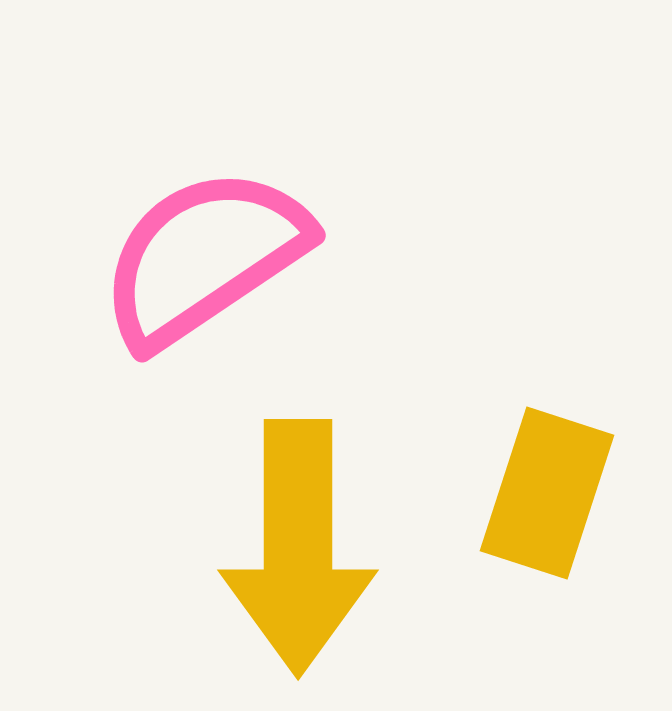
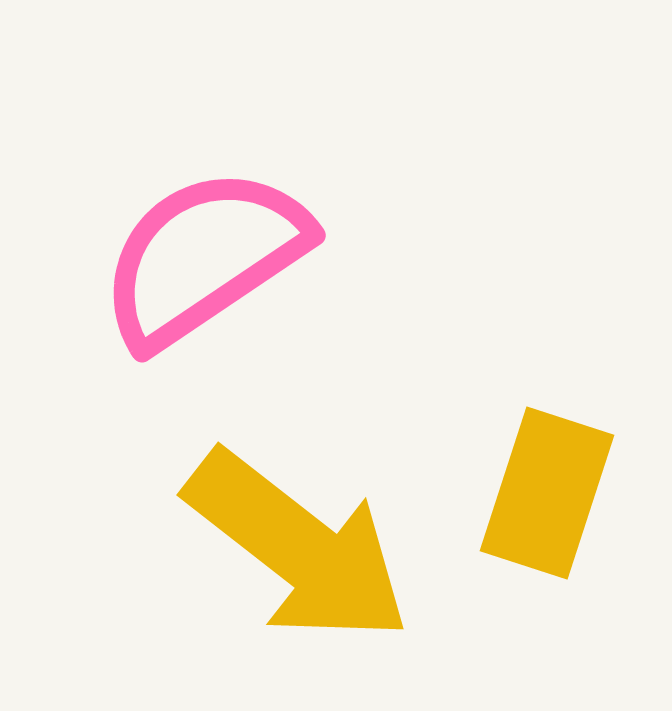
yellow arrow: rotated 52 degrees counterclockwise
